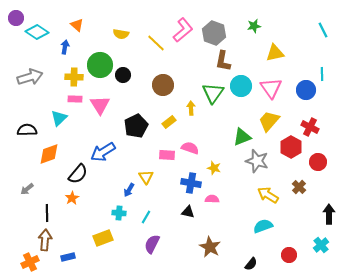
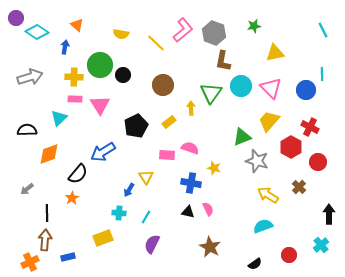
pink triangle at (271, 88): rotated 10 degrees counterclockwise
green triangle at (213, 93): moved 2 px left
pink semicircle at (212, 199): moved 4 px left, 10 px down; rotated 64 degrees clockwise
black semicircle at (251, 264): moved 4 px right; rotated 16 degrees clockwise
